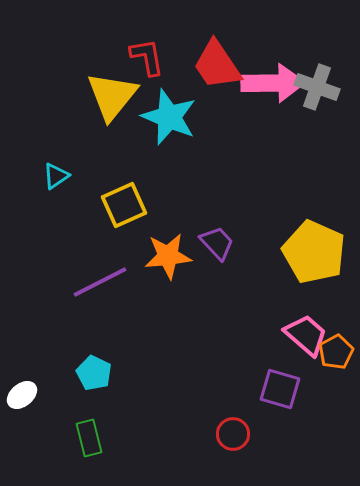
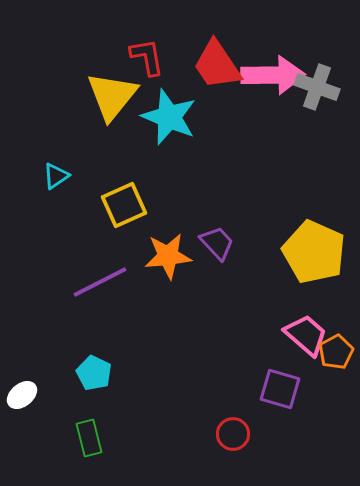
pink arrow: moved 8 px up
